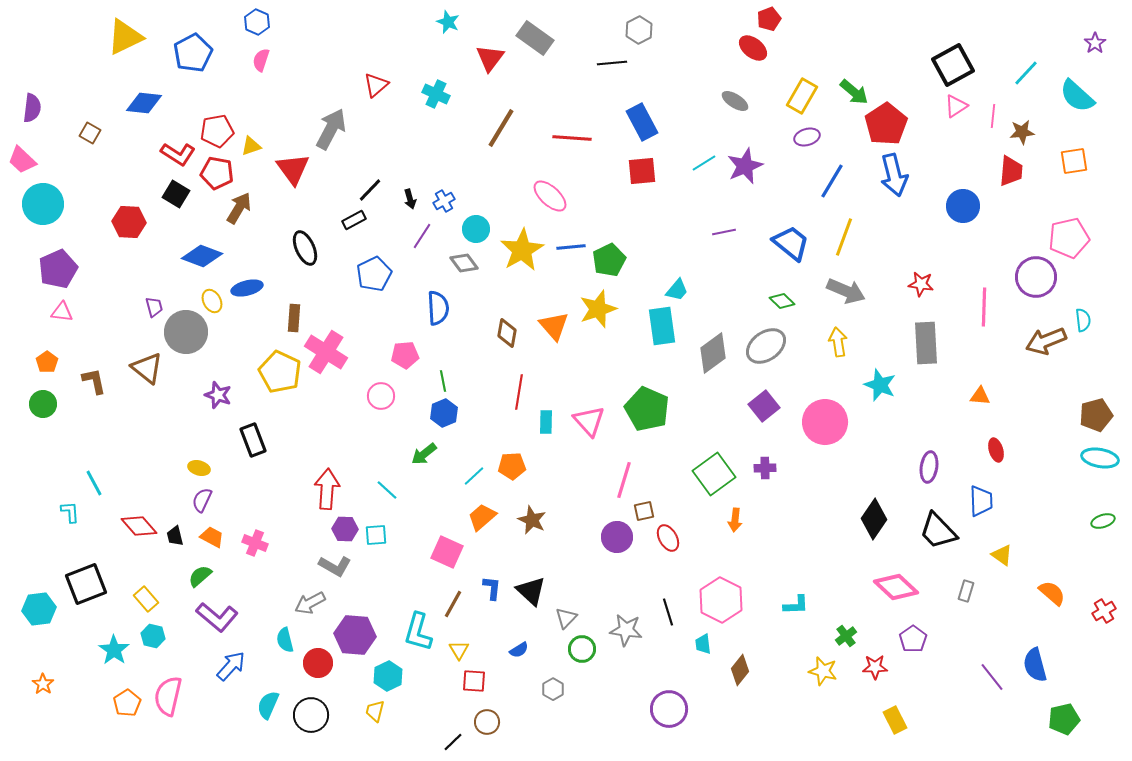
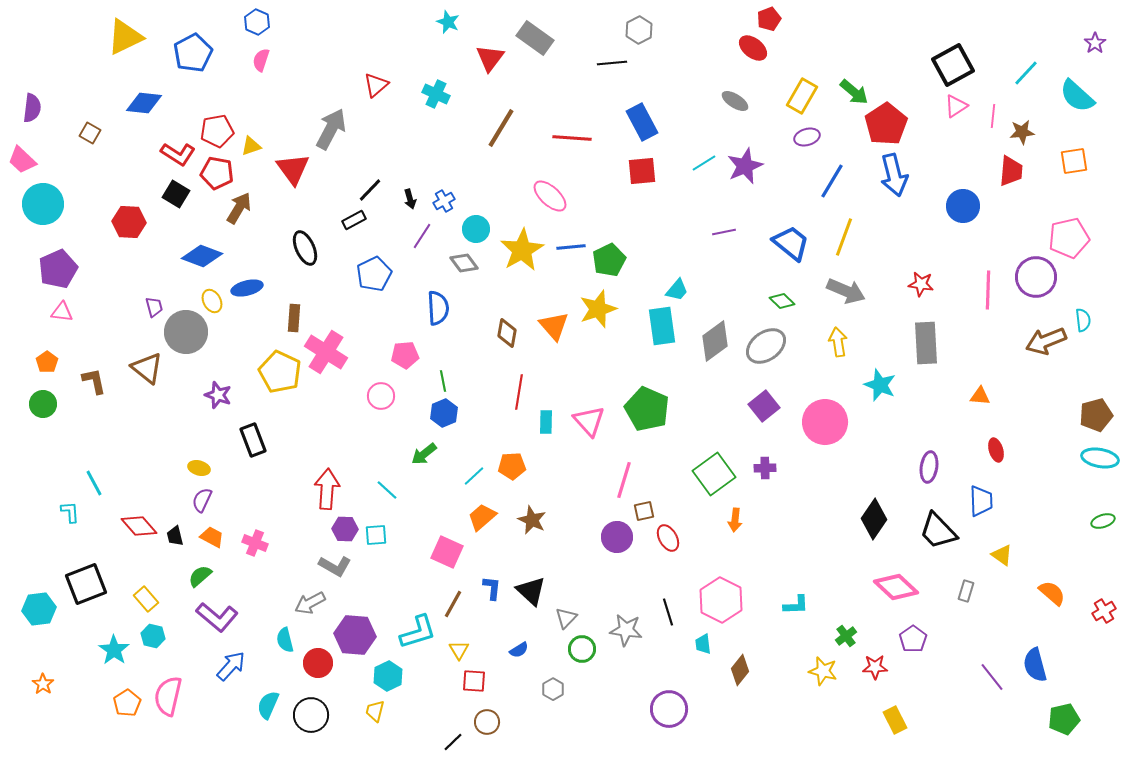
pink line at (984, 307): moved 4 px right, 17 px up
gray diamond at (713, 353): moved 2 px right, 12 px up
cyan L-shape at (418, 632): rotated 123 degrees counterclockwise
